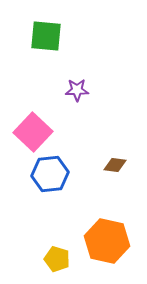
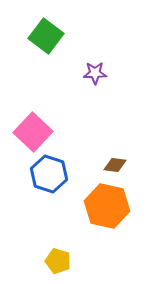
green square: rotated 32 degrees clockwise
purple star: moved 18 px right, 17 px up
blue hexagon: moved 1 px left; rotated 24 degrees clockwise
orange hexagon: moved 35 px up
yellow pentagon: moved 1 px right, 2 px down
